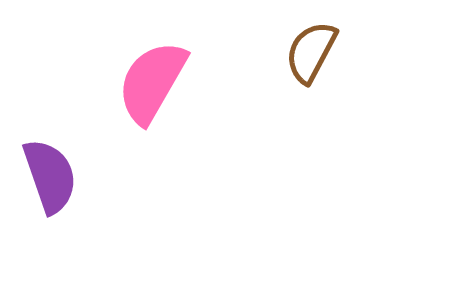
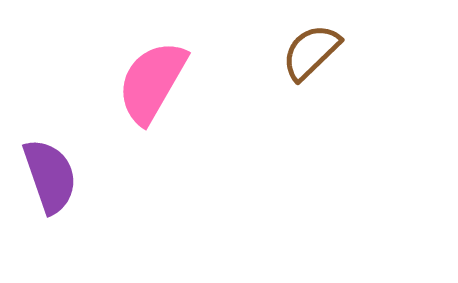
brown semicircle: rotated 18 degrees clockwise
